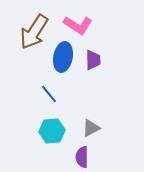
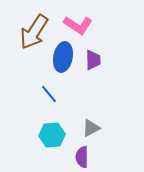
cyan hexagon: moved 4 px down
